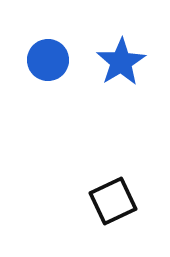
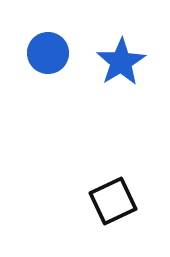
blue circle: moved 7 px up
